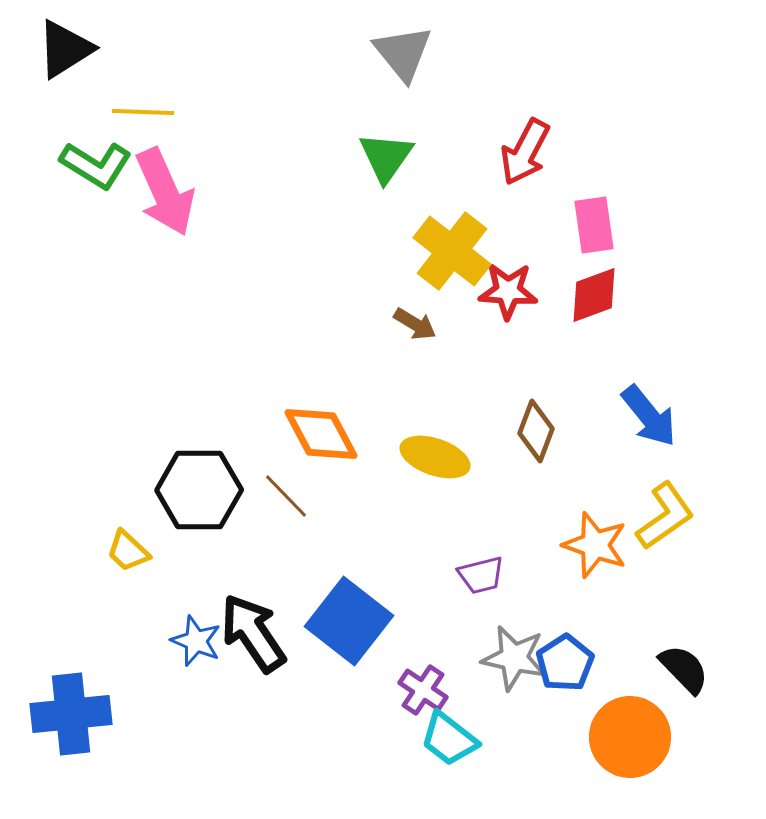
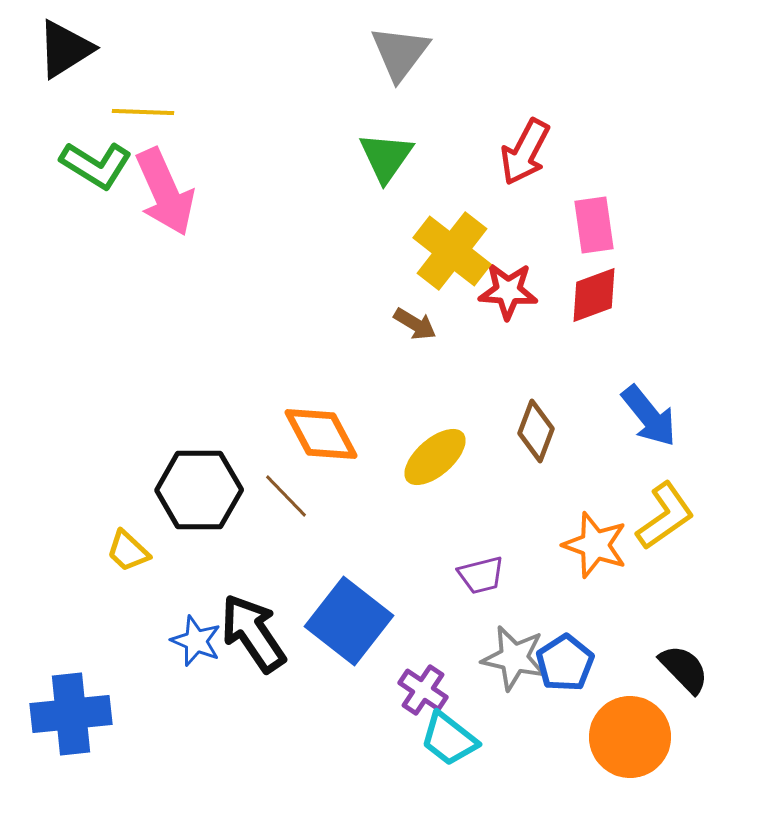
gray triangle: moved 3 px left; rotated 16 degrees clockwise
yellow ellipse: rotated 60 degrees counterclockwise
